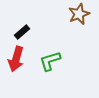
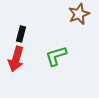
black rectangle: moved 1 px left, 2 px down; rotated 35 degrees counterclockwise
green L-shape: moved 6 px right, 5 px up
